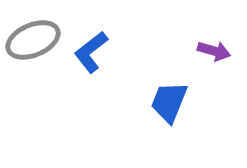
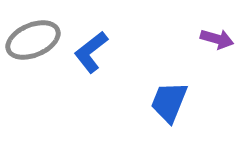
purple arrow: moved 3 px right, 12 px up
